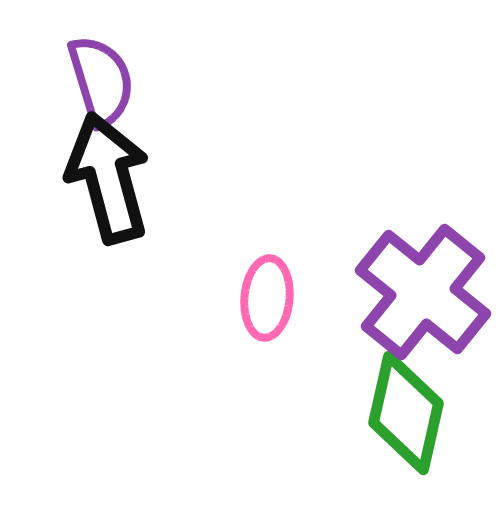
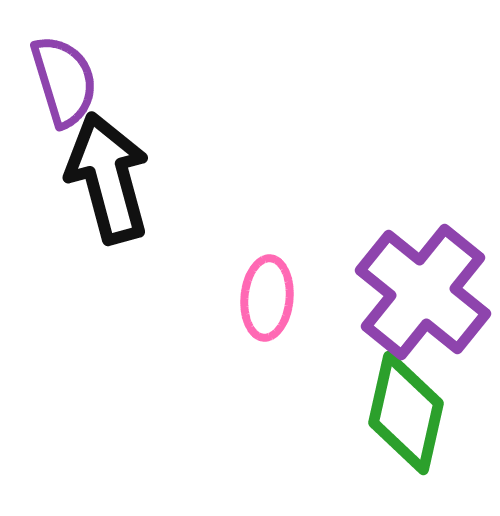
purple semicircle: moved 37 px left
